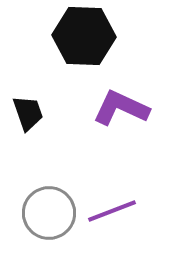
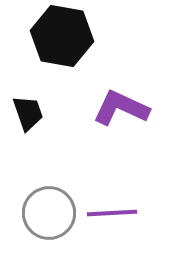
black hexagon: moved 22 px left; rotated 8 degrees clockwise
purple line: moved 2 px down; rotated 18 degrees clockwise
